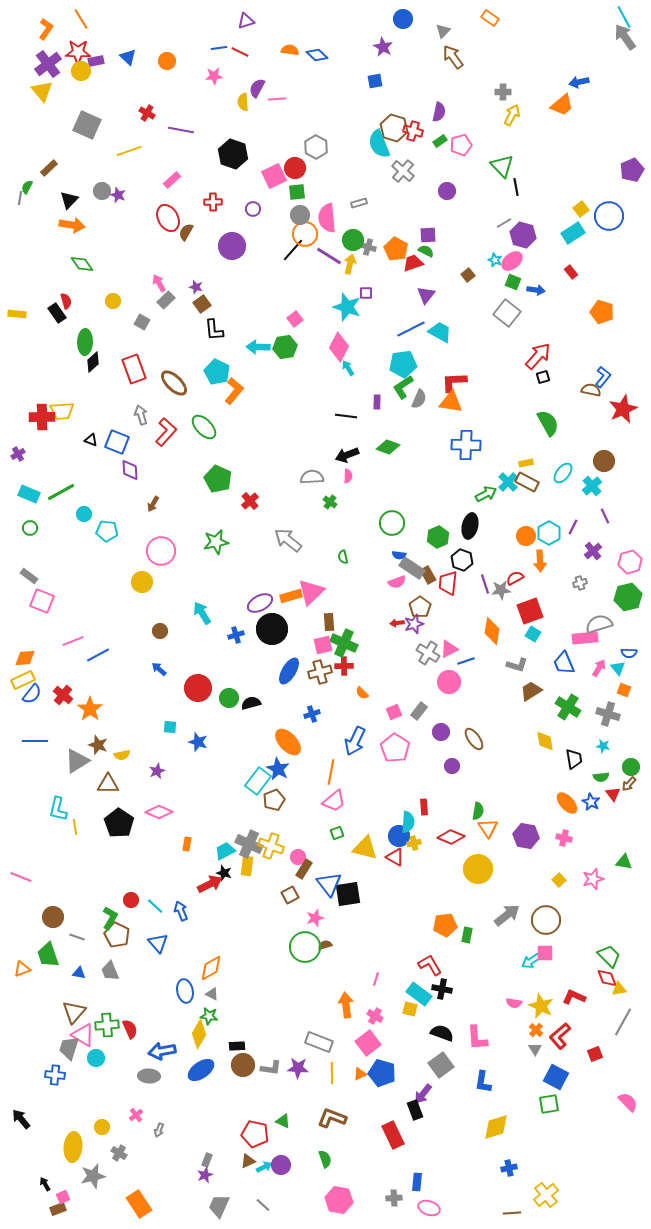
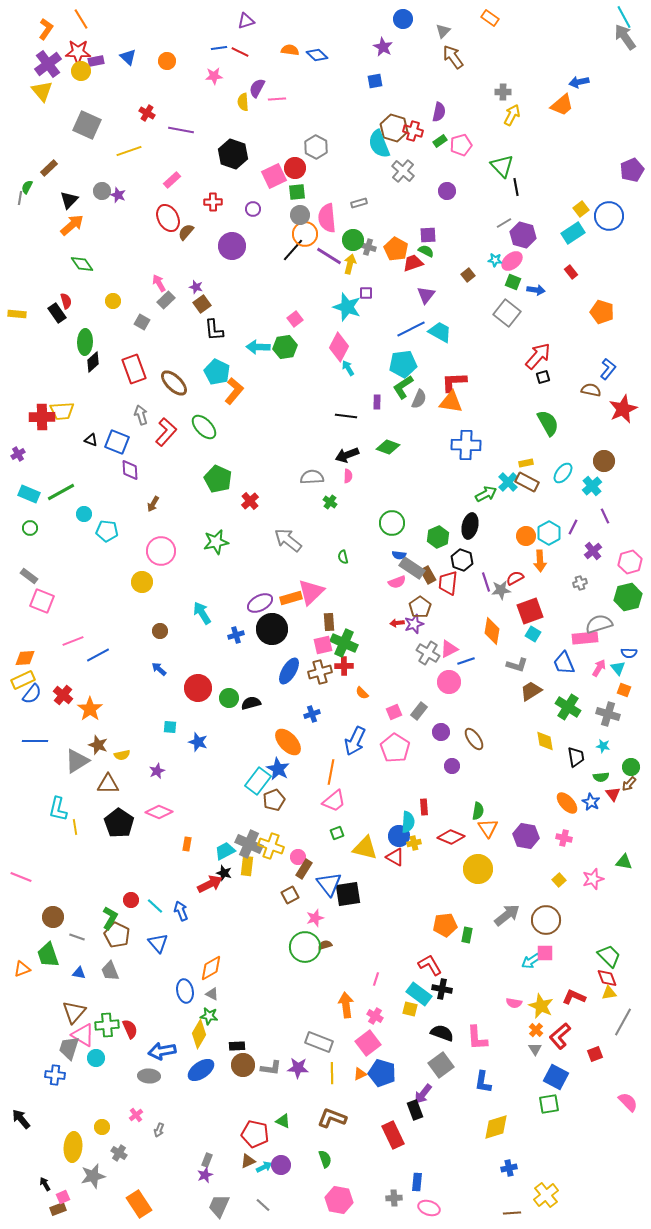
orange arrow at (72, 225): rotated 50 degrees counterclockwise
brown semicircle at (186, 232): rotated 12 degrees clockwise
cyan star at (495, 260): rotated 16 degrees counterclockwise
blue L-shape at (603, 377): moved 5 px right, 8 px up
purple line at (485, 584): moved 1 px right, 2 px up
orange rectangle at (291, 596): moved 2 px down
black trapezoid at (574, 759): moved 2 px right, 2 px up
yellow triangle at (619, 989): moved 10 px left, 4 px down
